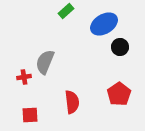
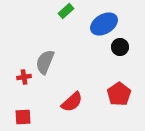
red semicircle: rotated 55 degrees clockwise
red square: moved 7 px left, 2 px down
